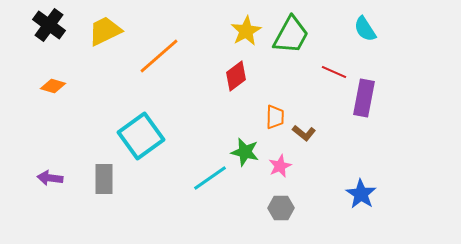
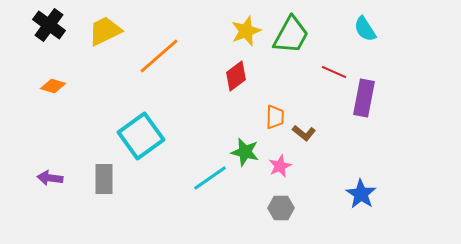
yellow star: rotated 8 degrees clockwise
